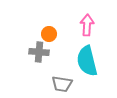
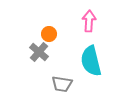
pink arrow: moved 2 px right, 4 px up
gray cross: rotated 36 degrees clockwise
cyan semicircle: moved 4 px right
